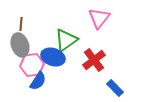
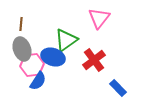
gray ellipse: moved 2 px right, 4 px down
blue rectangle: moved 3 px right
